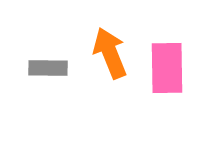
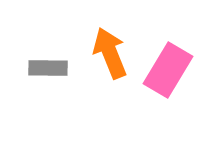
pink rectangle: moved 1 px right, 2 px down; rotated 32 degrees clockwise
